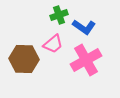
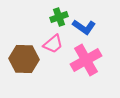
green cross: moved 2 px down
